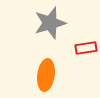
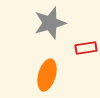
orange ellipse: moved 1 px right; rotated 8 degrees clockwise
